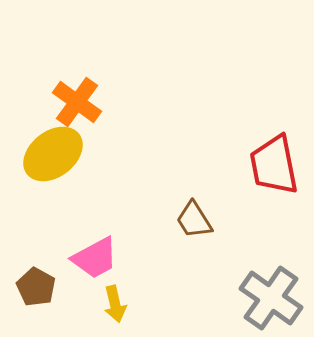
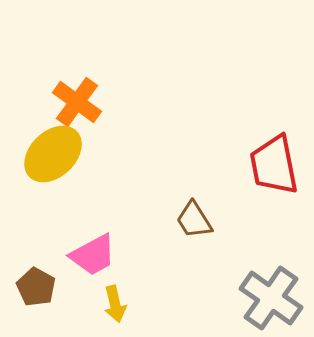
yellow ellipse: rotated 6 degrees counterclockwise
pink trapezoid: moved 2 px left, 3 px up
